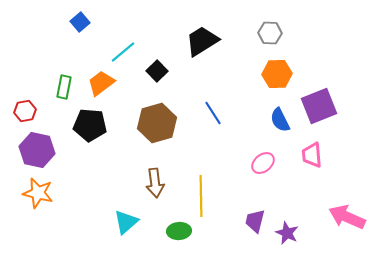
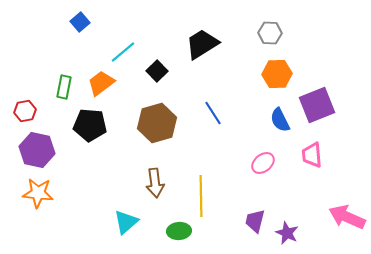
black trapezoid: moved 3 px down
purple square: moved 2 px left, 1 px up
orange star: rotated 8 degrees counterclockwise
